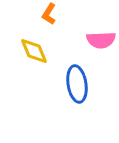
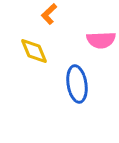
orange L-shape: rotated 15 degrees clockwise
